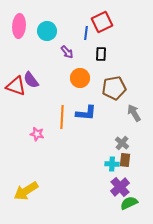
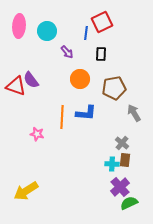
orange circle: moved 1 px down
